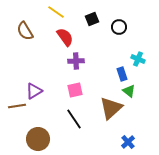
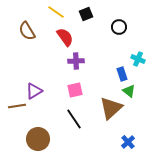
black square: moved 6 px left, 5 px up
brown semicircle: moved 2 px right
